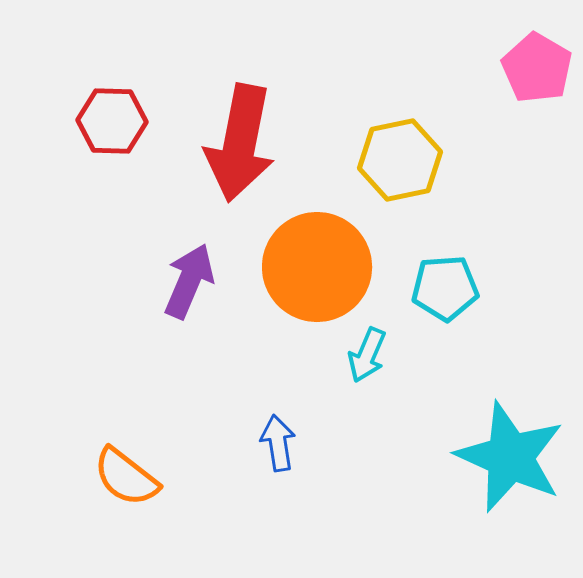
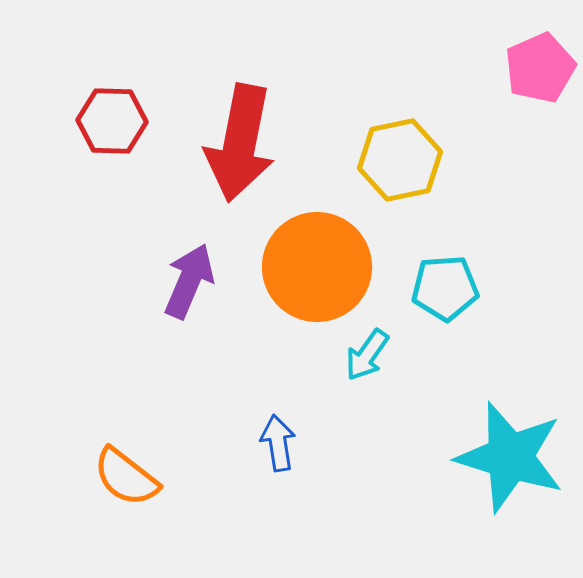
pink pentagon: moved 3 px right; rotated 18 degrees clockwise
cyan arrow: rotated 12 degrees clockwise
cyan star: rotated 7 degrees counterclockwise
